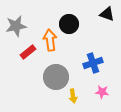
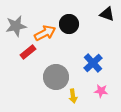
orange arrow: moved 5 px left, 7 px up; rotated 70 degrees clockwise
blue cross: rotated 24 degrees counterclockwise
pink star: moved 1 px left, 1 px up
